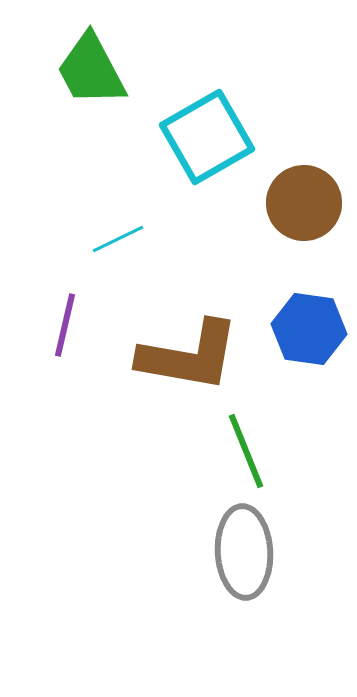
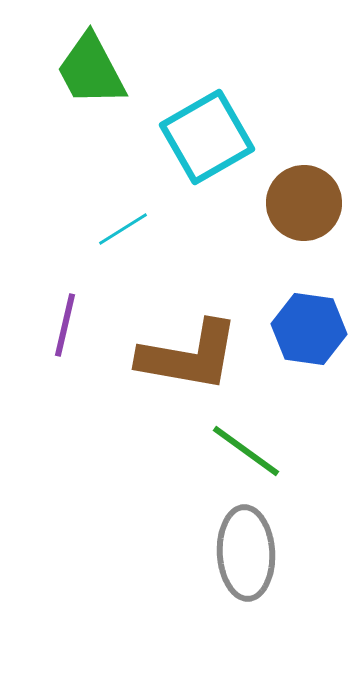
cyan line: moved 5 px right, 10 px up; rotated 6 degrees counterclockwise
green line: rotated 32 degrees counterclockwise
gray ellipse: moved 2 px right, 1 px down
